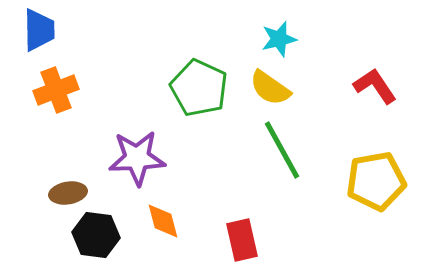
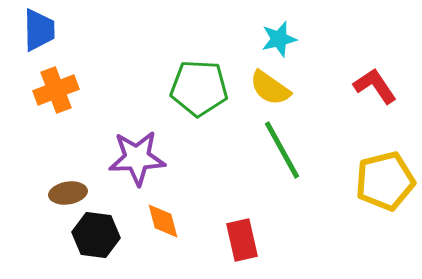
green pentagon: rotated 22 degrees counterclockwise
yellow pentagon: moved 9 px right; rotated 4 degrees counterclockwise
